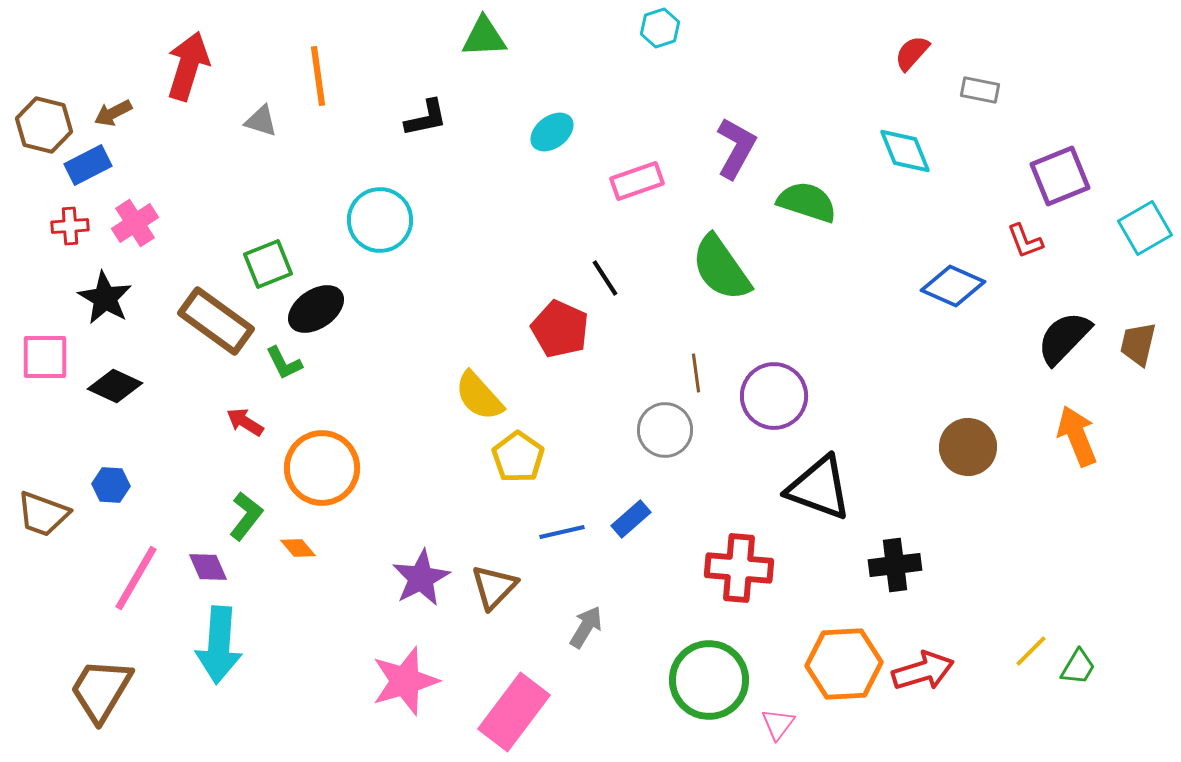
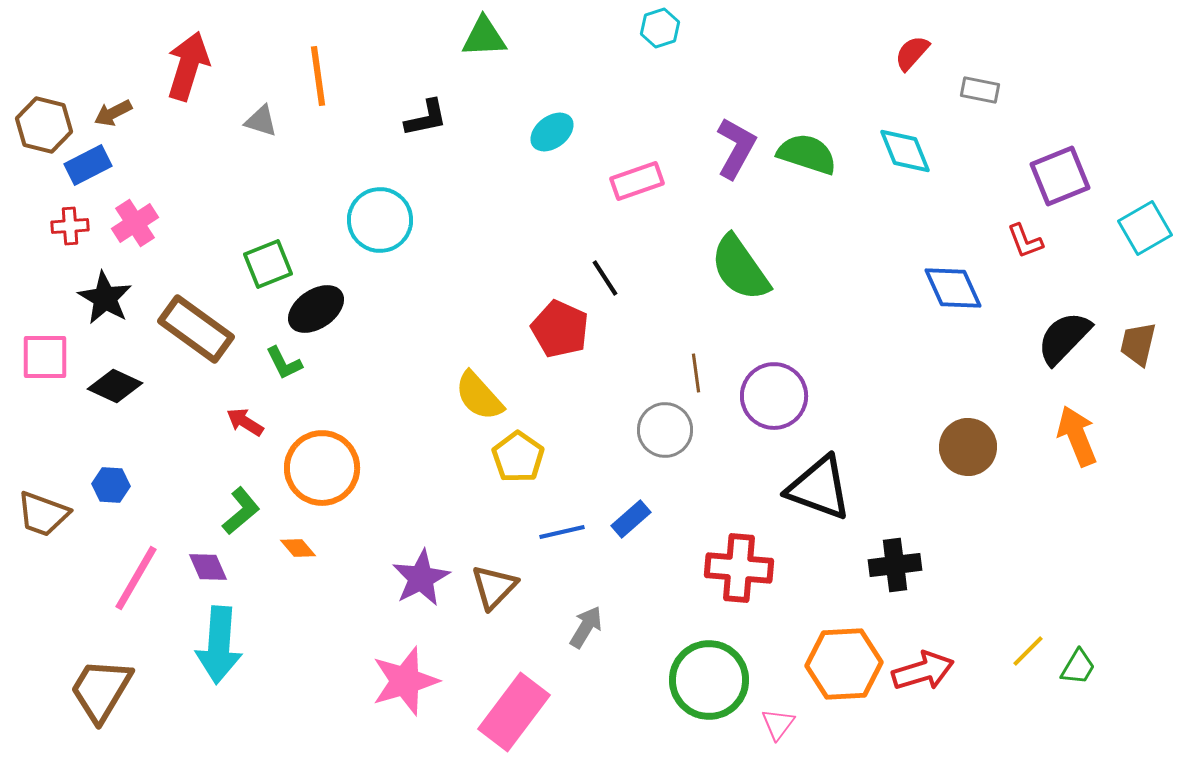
green semicircle at (807, 202): moved 48 px up
green semicircle at (721, 268): moved 19 px right
blue diamond at (953, 286): moved 2 px down; rotated 42 degrees clockwise
brown rectangle at (216, 321): moved 20 px left, 8 px down
green L-shape at (246, 516): moved 5 px left, 5 px up; rotated 12 degrees clockwise
yellow line at (1031, 651): moved 3 px left
